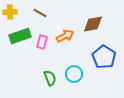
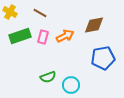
yellow cross: rotated 32 degrees clockwise
brown diamond: moved 1 px right, 1 px down
pink rectangle: moved 1 px right, 5 px up
blue pentagon: moved 1 px left, 1 px down; rotated 30 degrees clockwise
cyan circle: moved 3 px left, 11 px down
green semicircle: moved 2 px left, 1 px up; rotated 91 degrees clockwise
